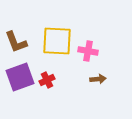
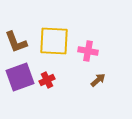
yellow square: moved 3 px left
brown arrow: moved 1 px down; rotated 35 degrees counterclockwise
